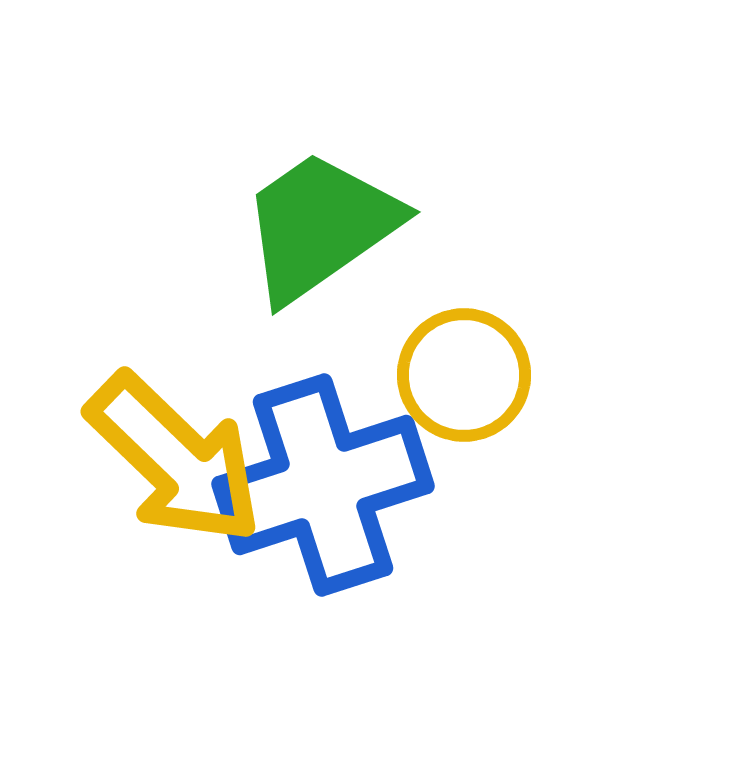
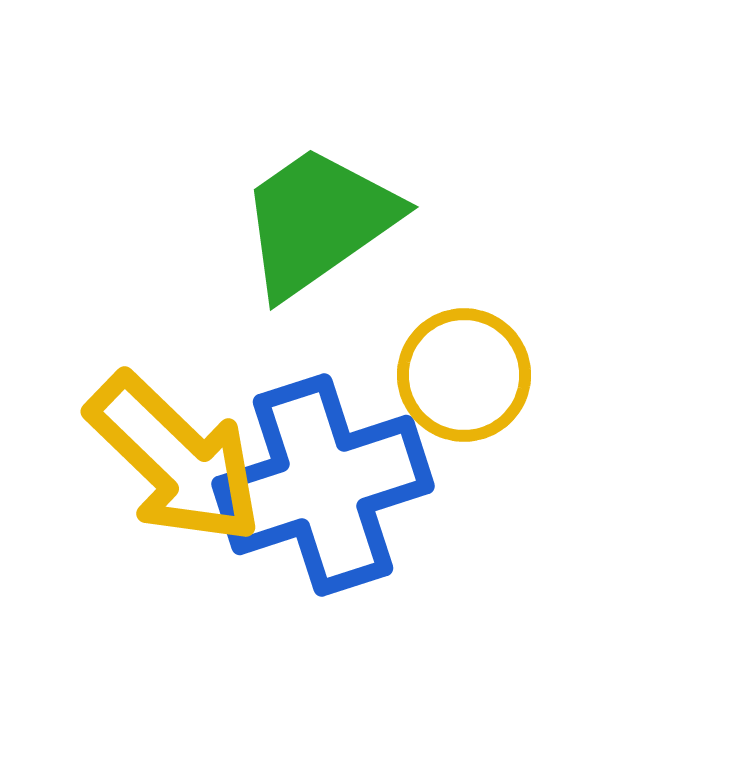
green trapezoid: moved 2 px left, 5 px up
